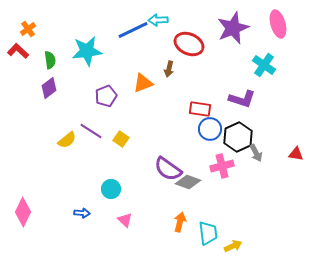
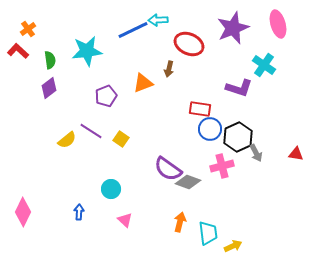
purple L-shape: moved 3 px left, 11 px up
blue arrow: moved 3 px left, 1 px up; rotated 91 degrees counterclockwise
